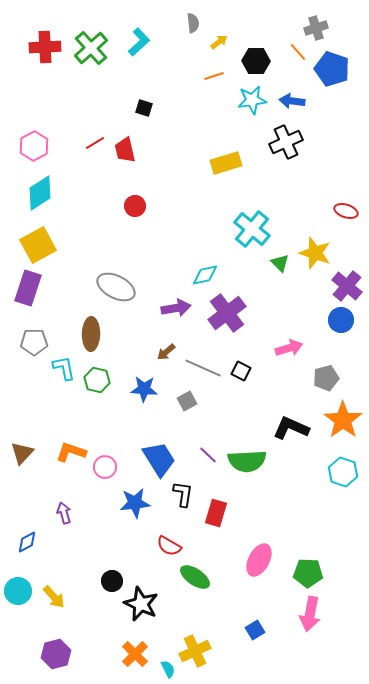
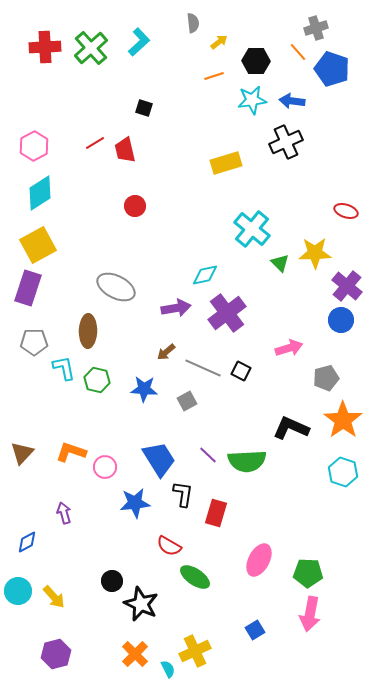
yellow star at (315, 253): rotated 20 degrees counterclockwise
brown ellipse at (91, 334): moved 3 px left, 3 px up
